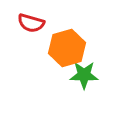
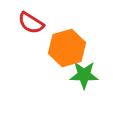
red semicircle: rotated 16 degrees clockwise
